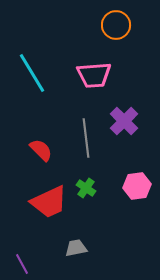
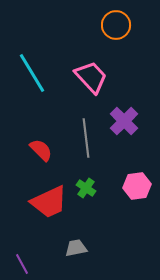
pink trapezoid: moved 3 px left, 2 px down; rotated 129 degrees counterclockwise
